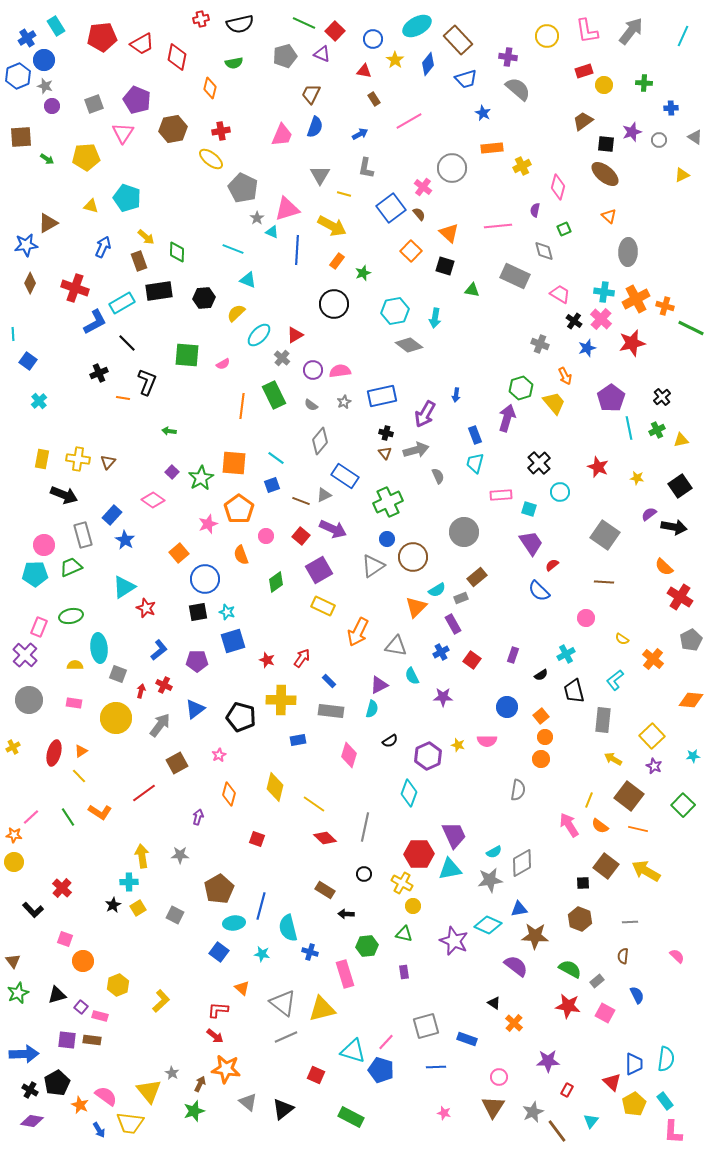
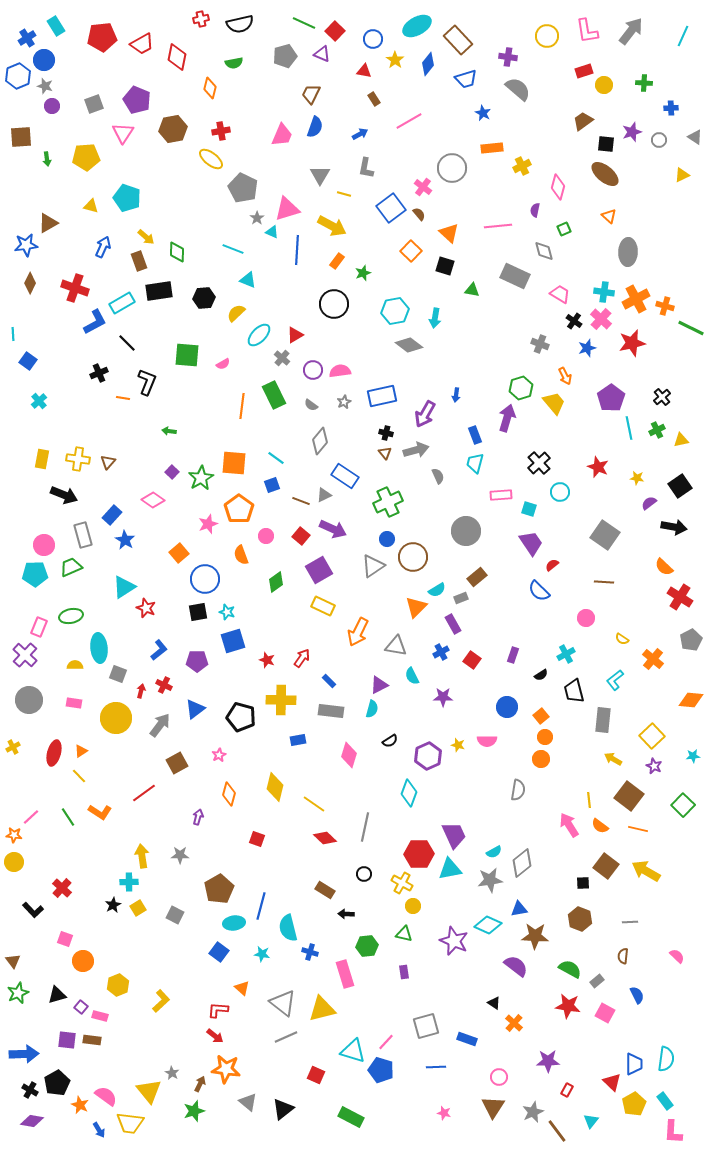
green arrow at (47, 159): rotated 48 degrees clockwise
purple semicircle at (649, 514): moved 11 px up
gray circle at (464, 532): moved 2 px right, 1 px up
yellow line at (589, 800): rotated 28 degrees counterclockwise
gray diamond at (522, 863): rotated 8 degrees counterclockwise
